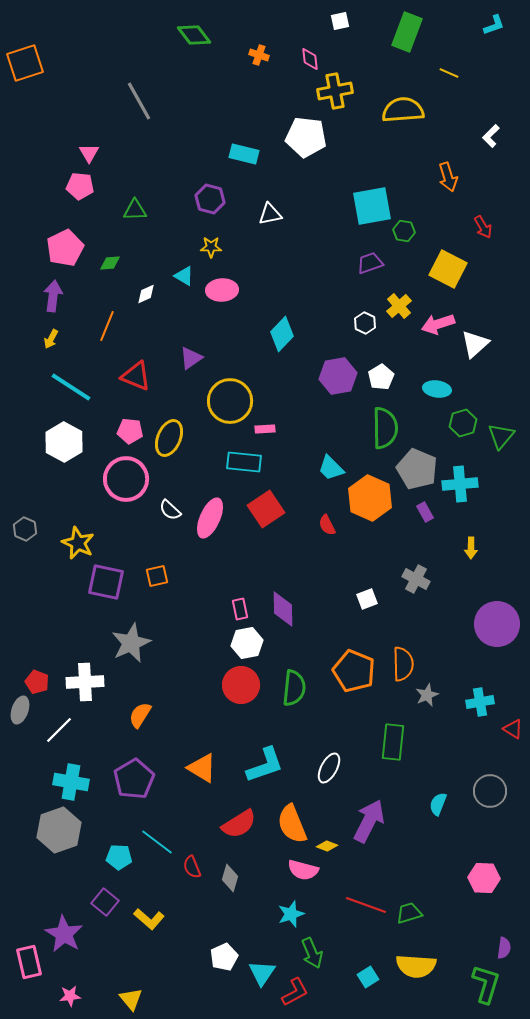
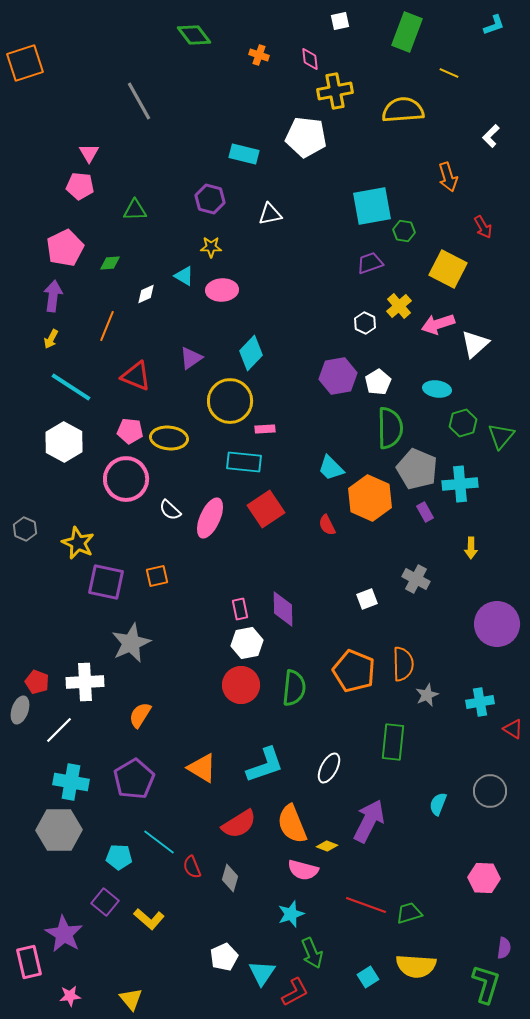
cyan diamond at (282, 334): moved 31 px left, 19 px down
white pentagon at (381, 377): moved 3 px left, 5 px down
green semicircle at (385, 428): moved 5 px right
yellow ellipse at (169, 438): rotated 72 degrees clockwise
gray hexagon at (59, 830): rotated 18 degrees clockwise
cyan line at (157, 842): moved 2 px right
